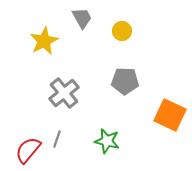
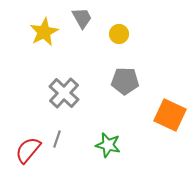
yellow circle: moved 3 px left, 3 px down
yellow star: moved 9 px up
gray cross: rotated 8 degrees counterclockwise
green star: moved 1 px right, 4 px down
